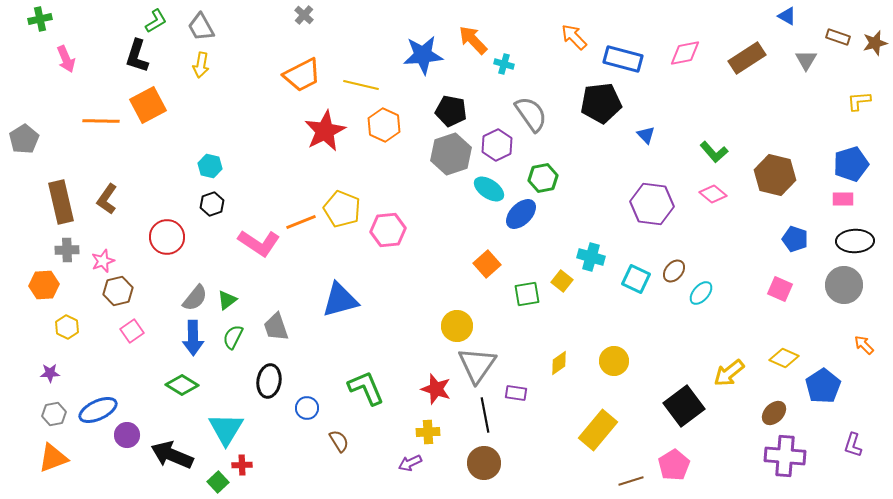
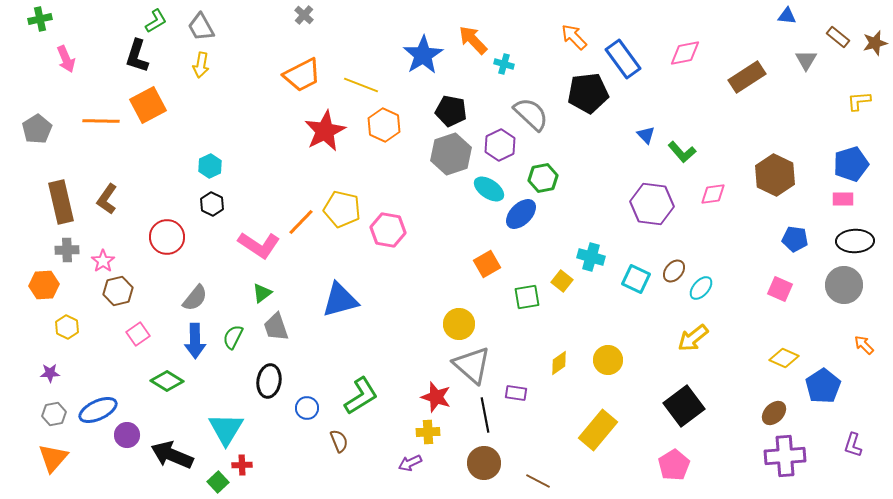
blue triangle at (787, 16): rotated 24 degrees counterclockwise
brown rectangle at (838, 37): rotated 20 degrees clockwise
blue star at (423, 55): rotated 27 degrees counterclockwise
brown rectangle at (747, 58): moved 19 px down
blue rectangle at (623, 59): rotated 39 degrees clockwise
yellow line at (361, 85): rotated 8 degrees clockwise
black pentagon at (601, 103): moved 13 px left, 10 px up
gray semicircle at (531, 114): rotated 12 degrees counterclockwise
gray pentagon at (24, 139): moved 13 px right, 10 px up
purple hexagon at (497, 145): moved 3 px right
green L-shape at (714, 152): moved 32 px left
cyan hexagon at (210, 166): rotated 20 degrees clockwise
brown hexagon at (775, 175): rotated 12 degrees clockwise
pink diamond at (713, 194): rotated 48 degrees counterclockwise
black hexagon at (212, 204): rotated 15 degrees counterclockwise
yellow pentagon at (342, 209): rotated 9 degrees counterclockwise
orange line at (301, 222): rotated 24 degrees counterclockwise
pink hexagon at (388, 230): rotated 16 degrees clockwise
blue pentagon at (795, 239): rotated 10 degrees counterclockwise
pink L-shape at (259, 243): moved 2 px down
pink star at (103, 261): rotated 15 degrees counterclockwise
orange square at (487, 264): rotated 12 degrees clockwise
cyan ellipse at (701, 293): moved 5 px up
green square at (527, 294): moved 3 px down
green triangle at (227, 300): moved 35 px right, 7 px up
yellow circle at (457, 326): moved 2 px right, 2 px up
pink square at (132, 331): moved 6 px right, 3 px down
blue arrow at (193, 338): moved 2 px right, 3 px down
yellow circle at (614, 361): moved 6 px left, 1 px up
gray triangle at (477, 365): moved 5 px left; rotated 24 degrees counterclockwise
yellow arrow at (729, 373): moved 36 px left, 35 px up
green diamond at (182, 385): moved 15 px left, 4 px up
green L-shape at (366, 388): moved 5 px left, 8 px down; rotated 81 degrees clockwise
red star at (436, 389): moved 8 px down
brown semicircle at (339, 441): rotated 10 degrees clockwise
purple cross at (785, 456): rotated 9 degrees counterclockwise
orange triangle at (53, 458): rotated 28 degrees counterclockwise
brown line at (631, 481): moved 93 px left; rotated 45 degrees clockwise
